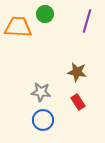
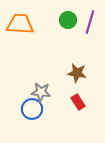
green circle: moved 23 px right, 6 px down
purple line: moved 3 px right, 1 px down
orange trapezoid: moved 2 px right, 3 px up
brown star: moved 1 px down
blue circle: moved 11 px left, 11 px up
